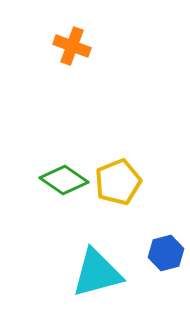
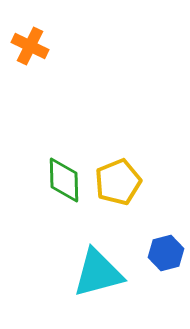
orange cross: moved 42 px left; rotated 6 degrees clockwise
green diamond: rotated 54 degrees clockwise
cyan triangle: moved 1 px right
